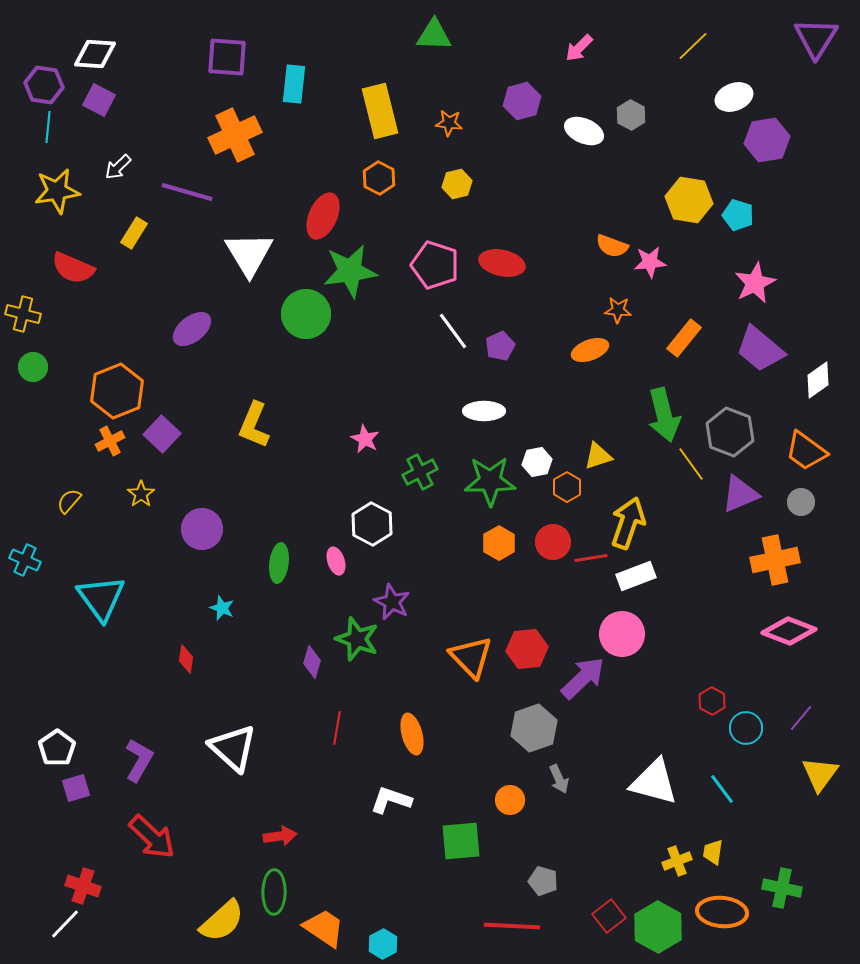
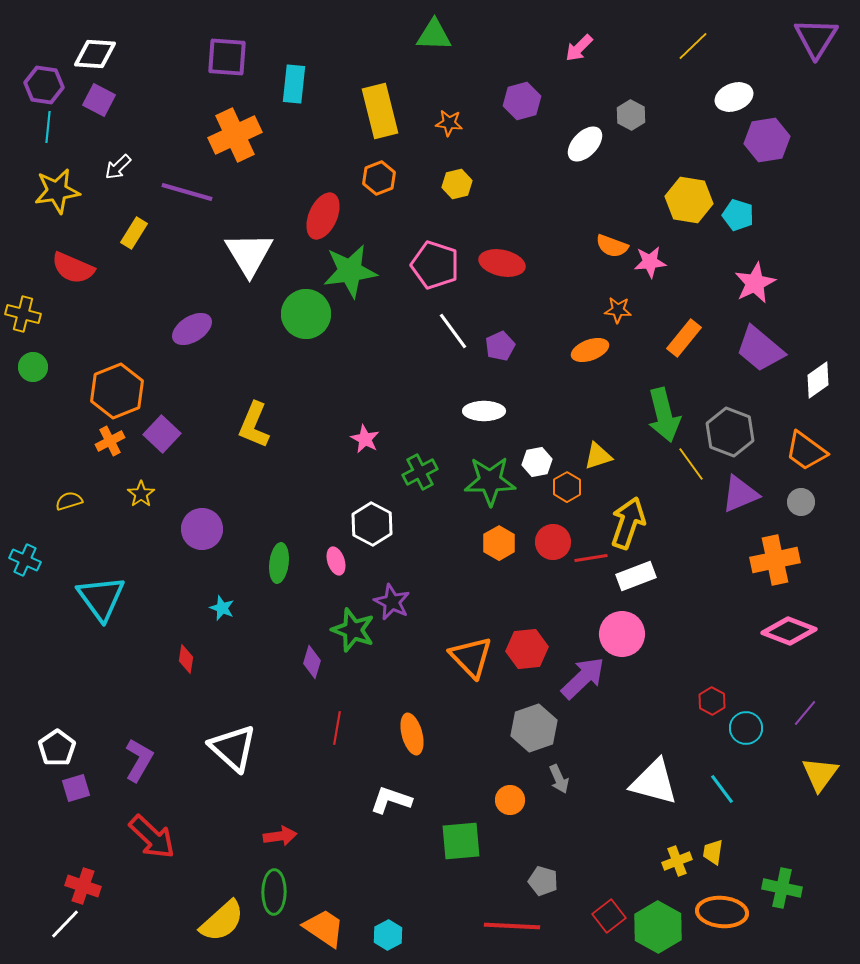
white ellipse at (584, 131): moved 1 px right, 13 px down; rotated 69 degrees counterclockwise
orange hexagon at (379, 178): rotated 12 degrees clockwise
purple ellipse at (192, 329): rotated 6 degrees clockwise
yellow semicircle at (69, 501): rotated 32 degrees clockwise
green star at (357, 639): moved 4 px left, 9 px up
purple line at (801, 718): moved 4 px right, 5 px up
cyan hexagon at (383, 944): moved 5 px right, 9 px up
